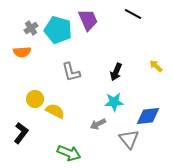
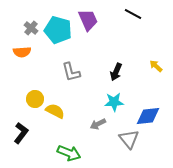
gray cross: rotated 16 degrees counterclockwise
